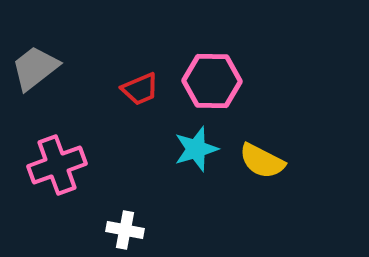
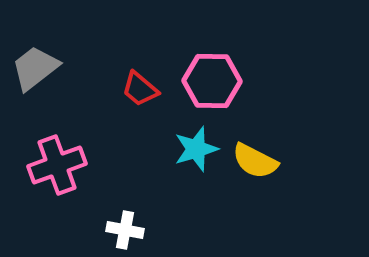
red trapezoid: rotated 63 degrees clockwise
yellow semicircle: moved 7 px left
